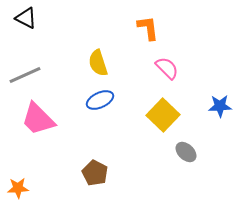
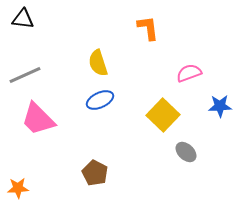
black triangle: moved 3 px left, 1 px down; rotated 20 degrees counterclockwise
pink semicircle: moved 22 px right, 5 px down; rotated 65 degrees counterclockwise
